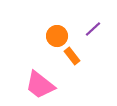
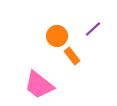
pink trapezoid: moved 1 px left
